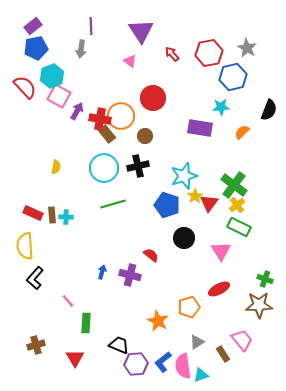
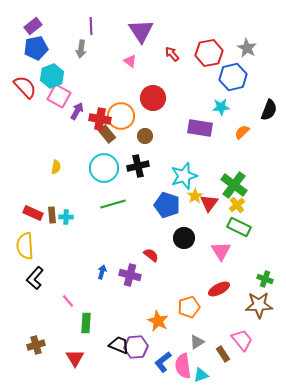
purple hexagon at (136, 364): moved 17 px up
